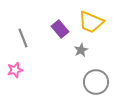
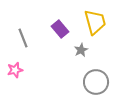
yellow trapezoid: moved 4 px right; rotated 128 degrees counterclockwise
